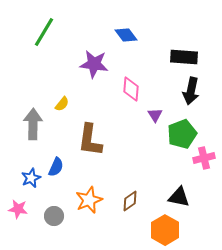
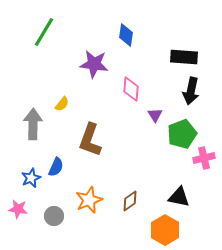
blue diamond: rotated 45 degrees clockwise
brown L-shape: rotated 12 degrees clockwise
